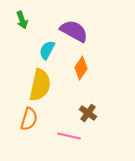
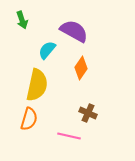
cyan semicircle: rotated 12 degrees clockwise
yellow semicircle: moved 3 px left
brown cross: rotated 12 degrees counterclockwise
